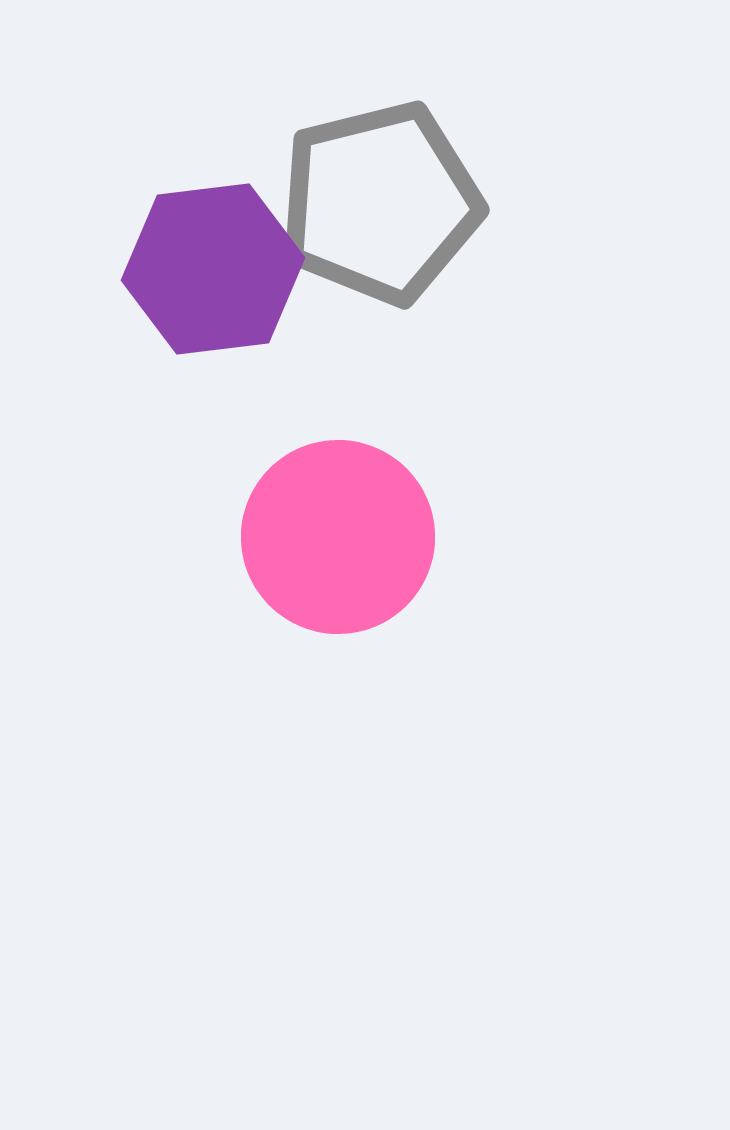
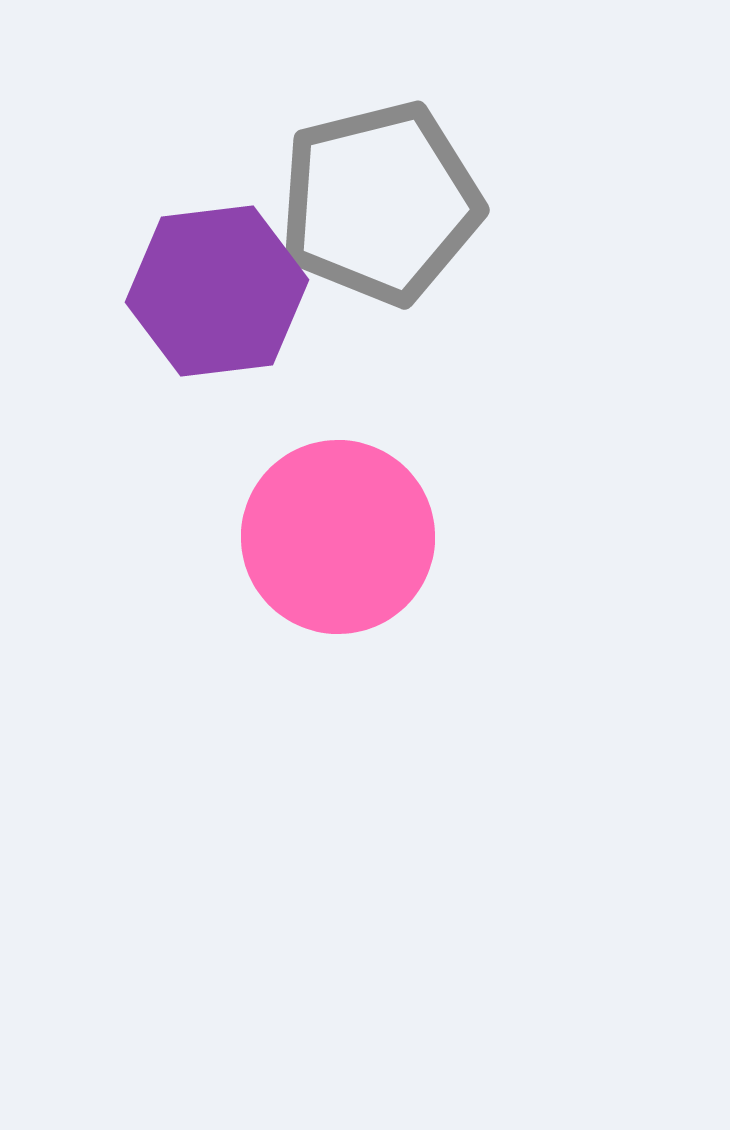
purple hexagon: moved 4 px right, 22 px down
